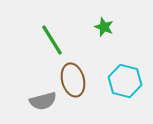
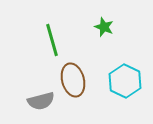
green line: rotated 16 degrees clockwise
cyan hexagon: rotated 12 degrees clockwise
gray semicircle: moved 2 px left
